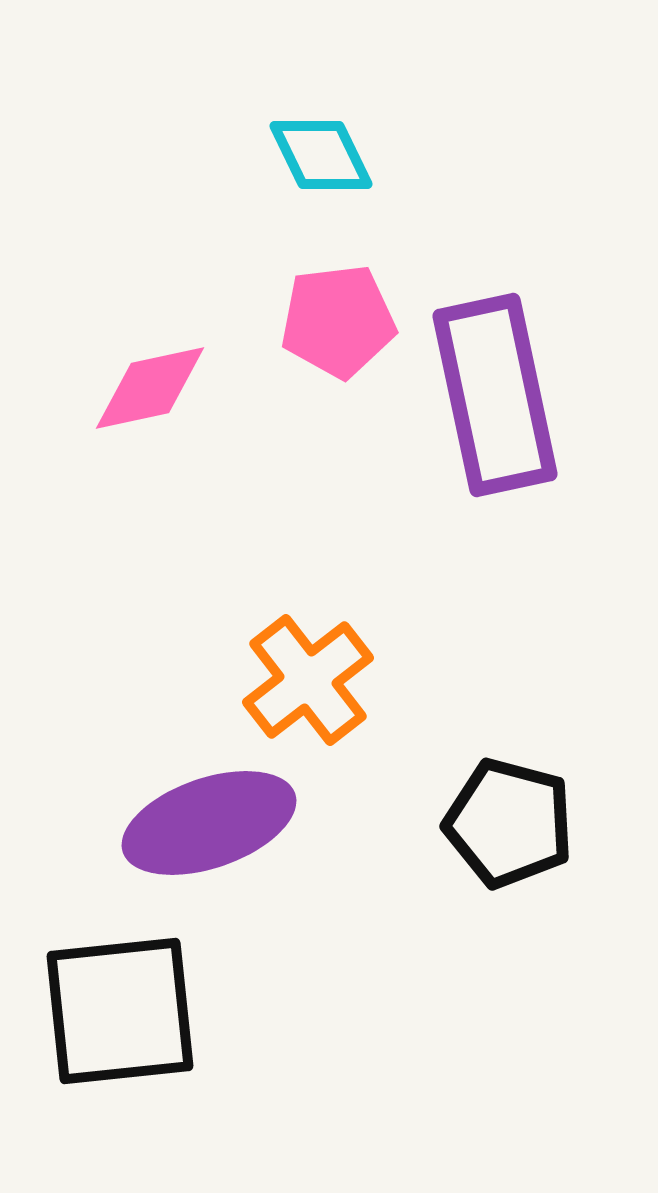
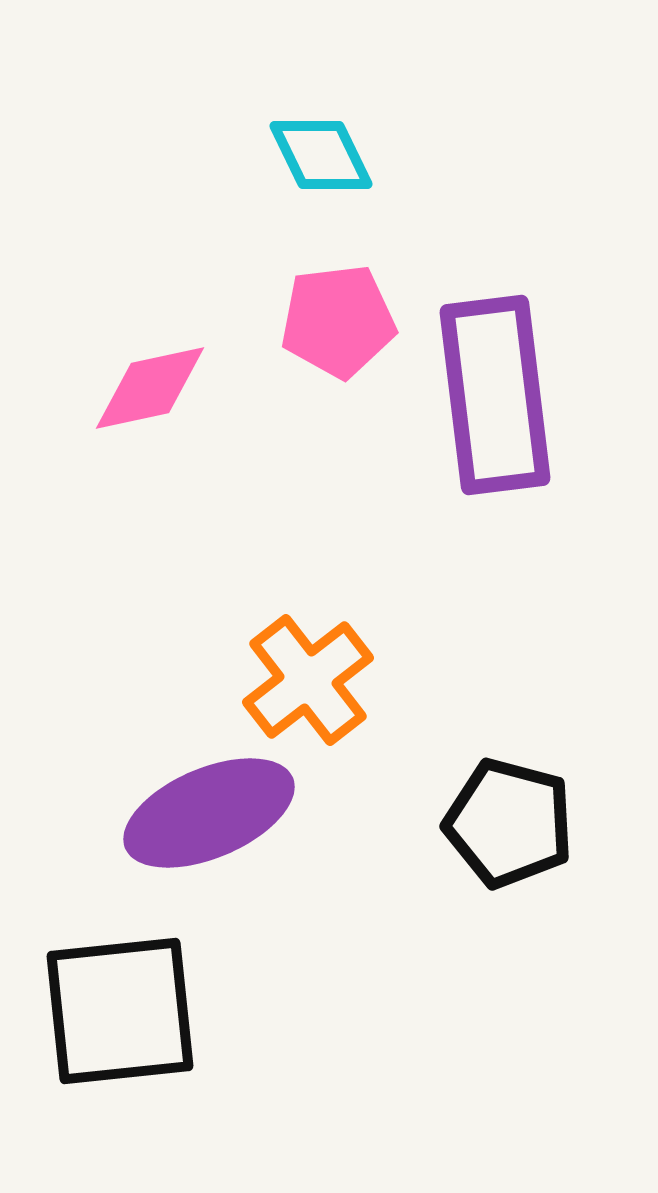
purple rectangle: rotated 5 degrees clockwise
purple ellipse: moved 10 px up; rotated 4 degrees counterclockwise
